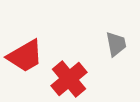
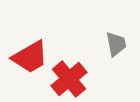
red trapezoid: moved 5 px right, 1 px down
